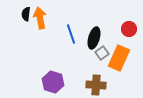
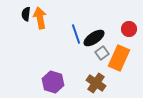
blue line: moved 5 px right
black ellipse: rotated 40 degrees clockwise
brown cross: moved 2 px up; rotated 30 degrees clockwise
